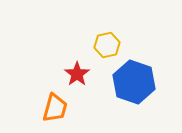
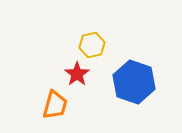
yellow hexagon: moved 15 px left
orange trapezoid: moved 3 px up
